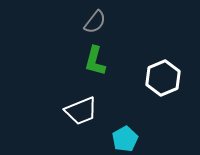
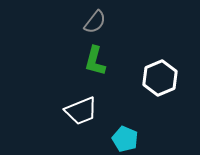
white hexagon: moved 3 px left
cyan pentagon: rotated 20 degrees counterclockwise
